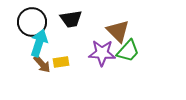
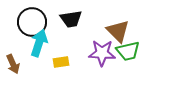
green trapezoid: rotated 35 degrees clockwise
brown arrow: moved 29 px left; rotated 18 degrees clockwise
